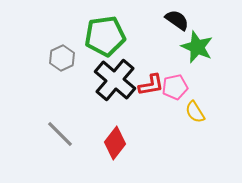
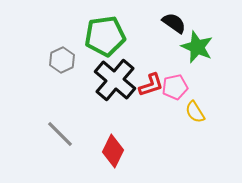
black semicircle: moved 3 px left, 3 px down
gray hexagon: moved 2 px down
red L-shape: rotated 8 degrees counterclockwise
red diamond: moved 2 px left, 8 px down; rotated 12 degrees counterclockwise
